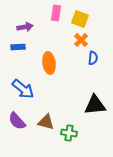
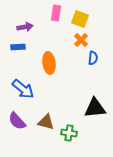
black triangle: moved 3 px down
